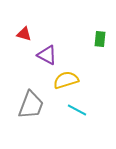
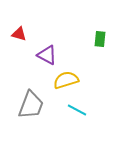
red triangle: moved 5 px left
